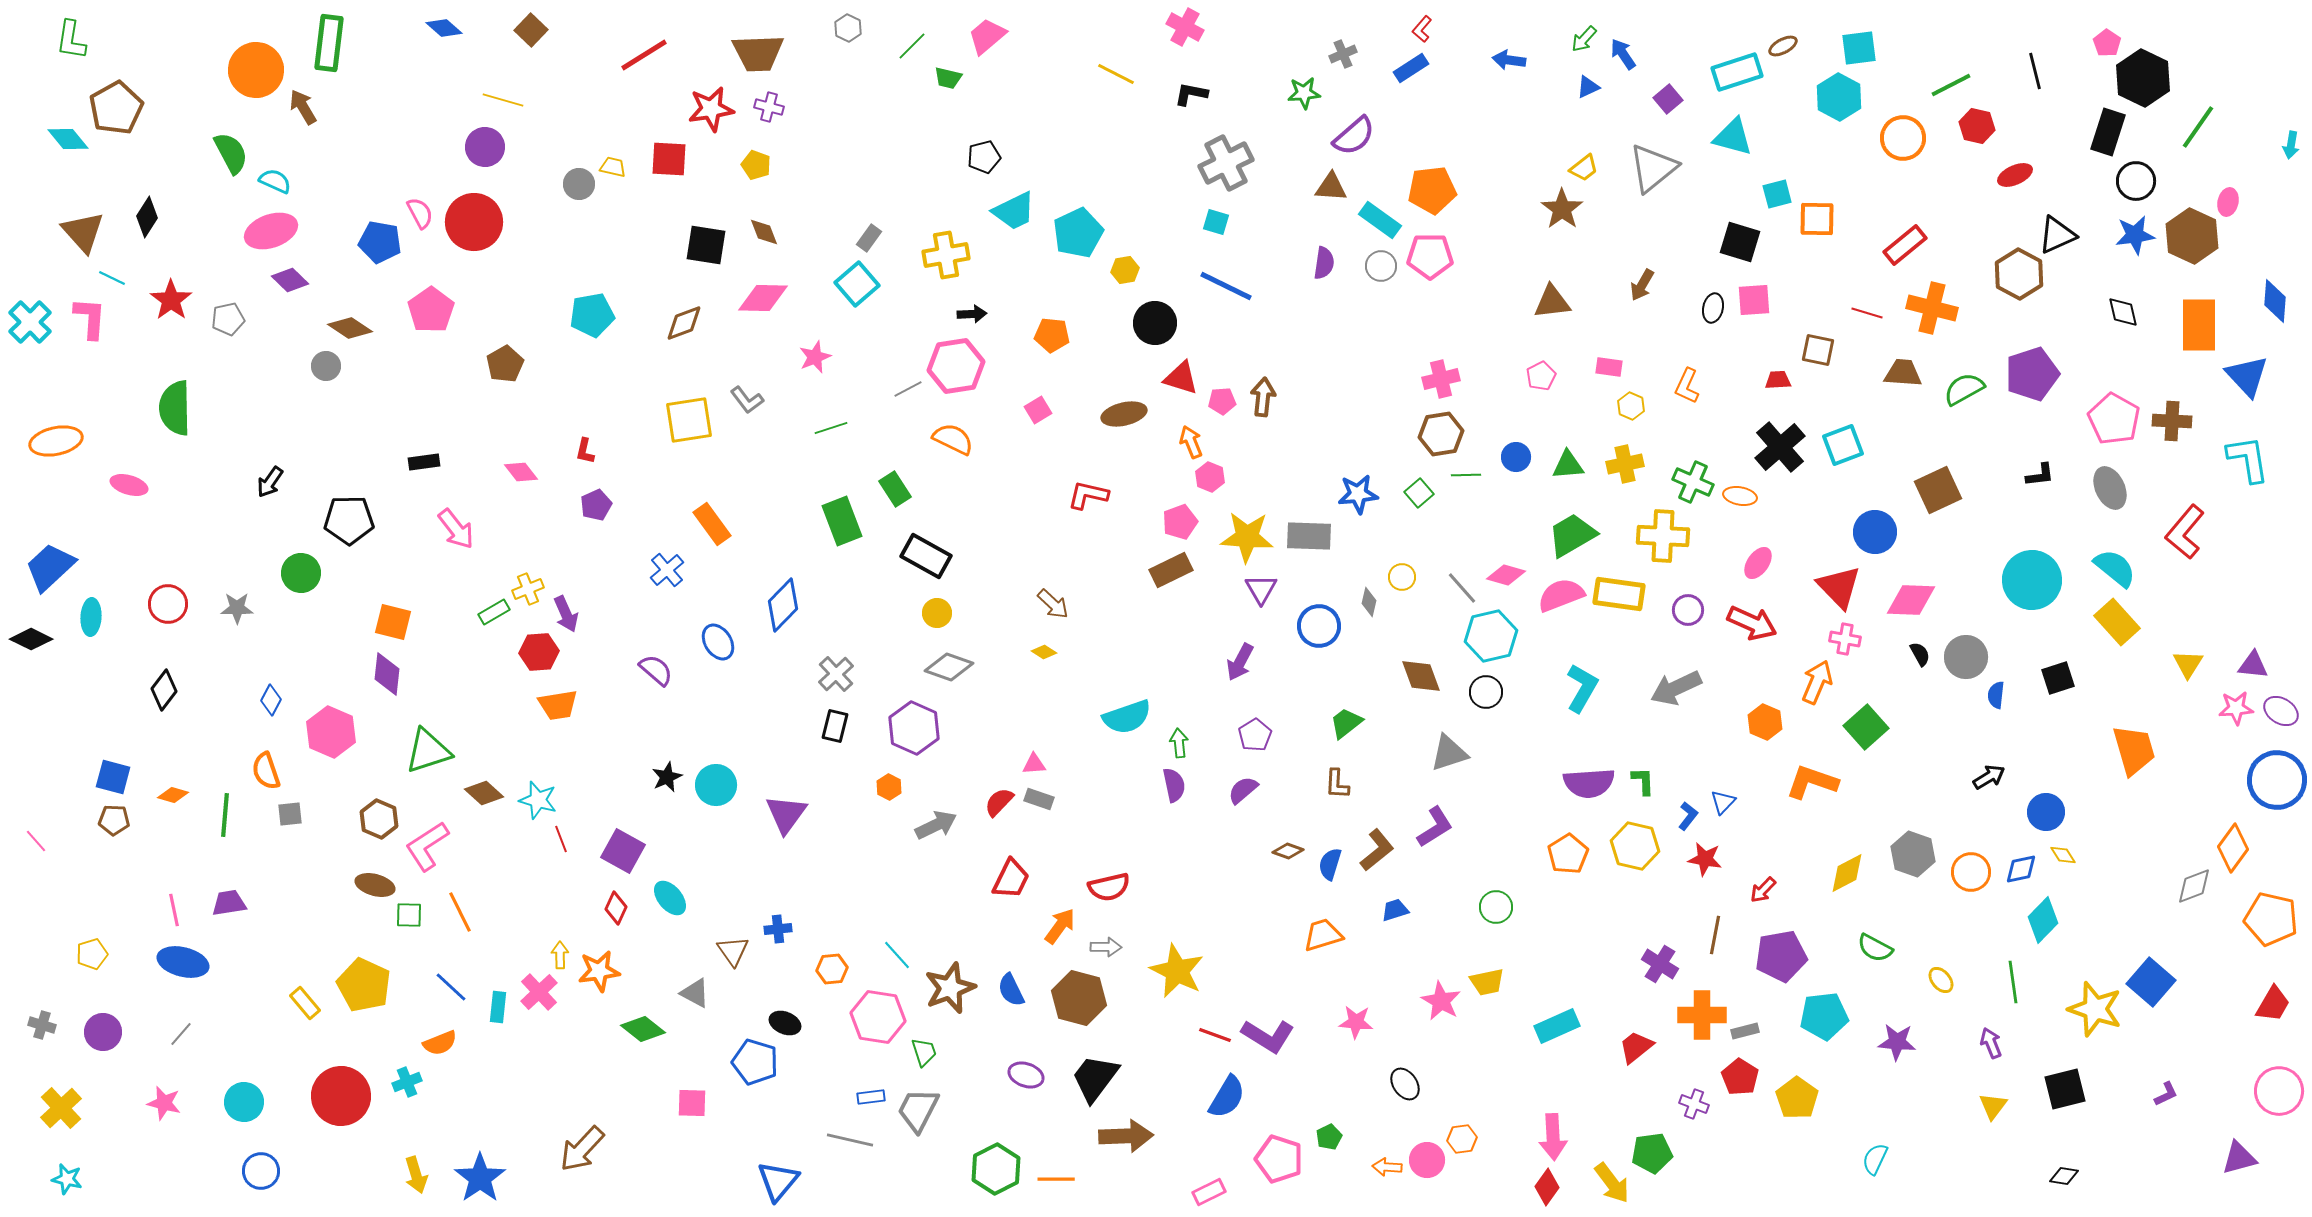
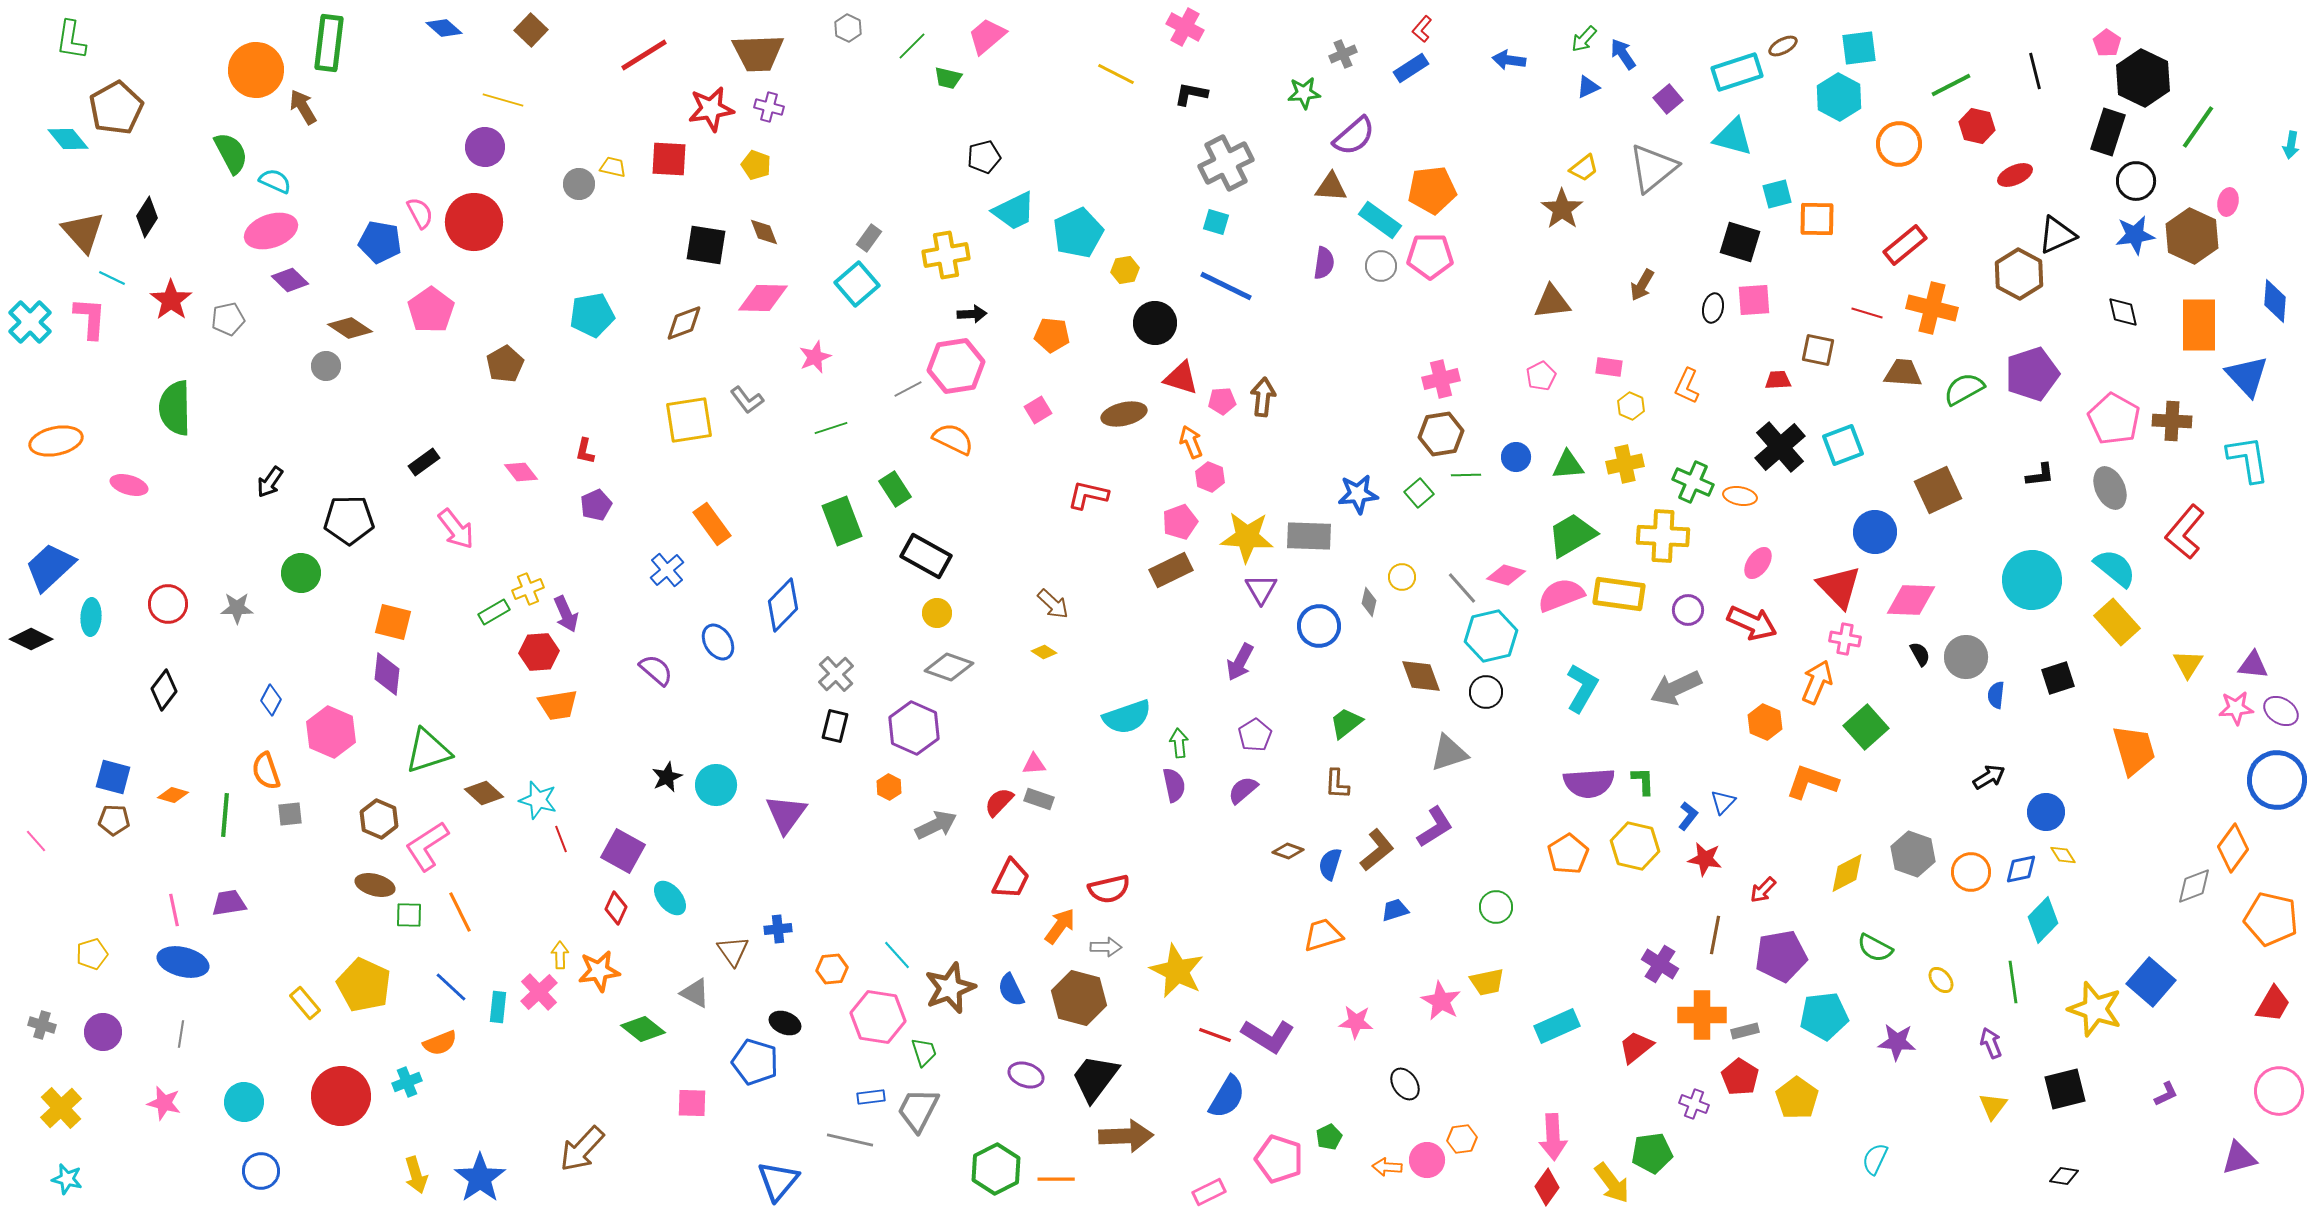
orange circle at (1903, 138): moved 4 px left, 6 px down
black rectangle at (424, 462): rotated 28 degrees counterclockwise
red semicircle at (1109, 887): moved 2 px down
gray line at (181, 1034): rotated 32 degrees counterclockwise
